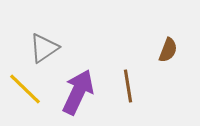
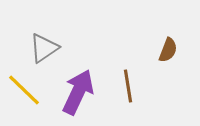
yellow line: moved 1 px left, 1 px down
